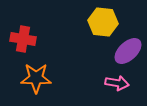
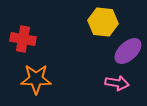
orange star: moved 1 px down
